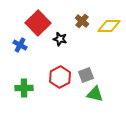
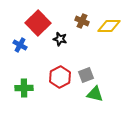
brown cross: rotated 16 degrees counterclockwise
